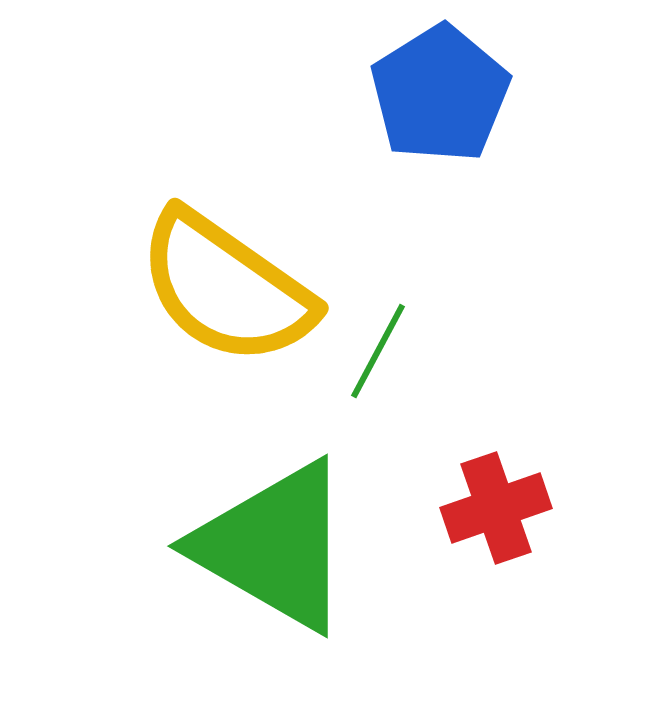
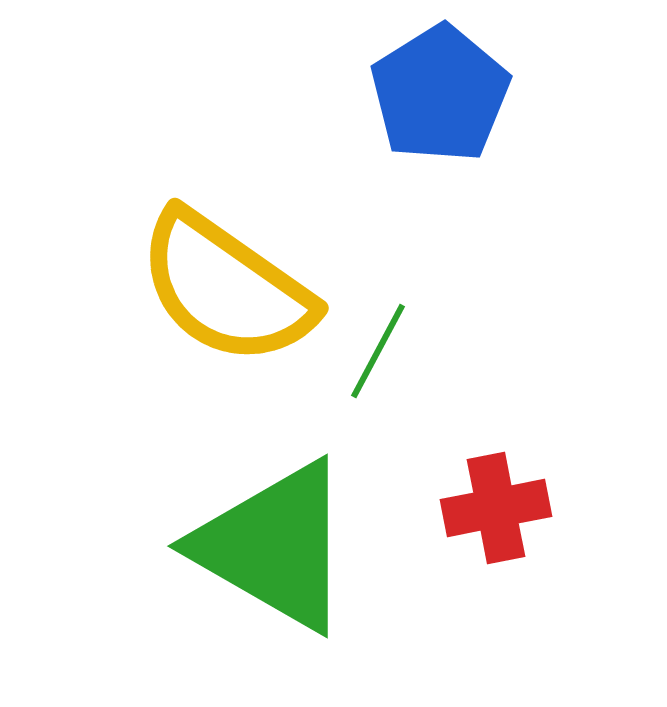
red cross: rotated 8 degrees clockwise
